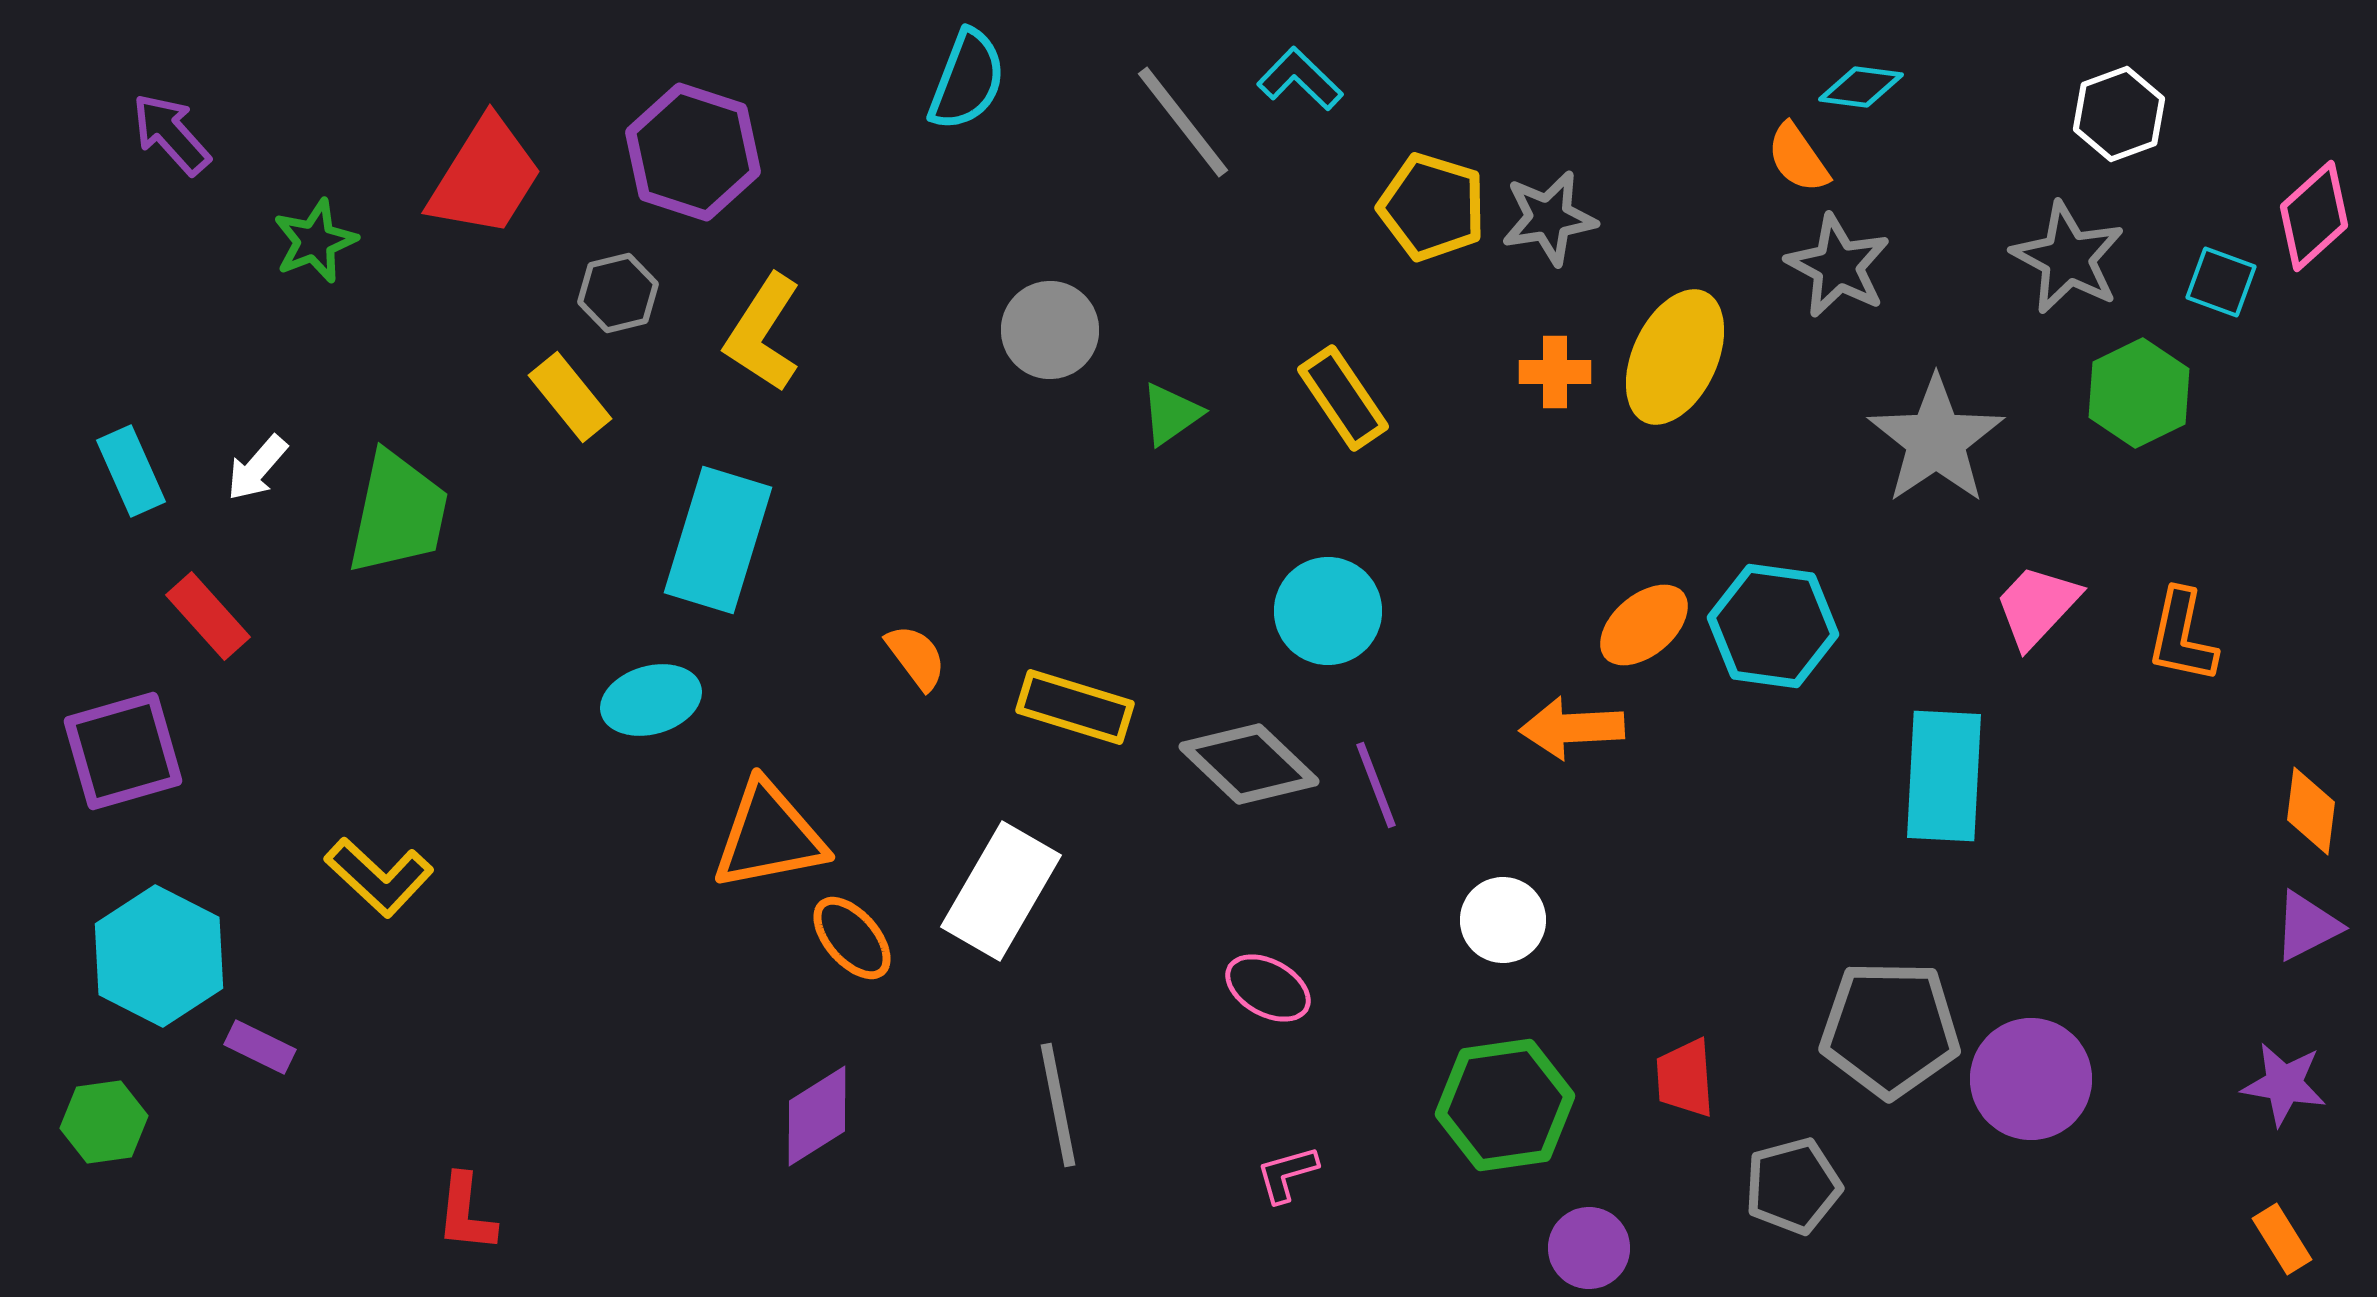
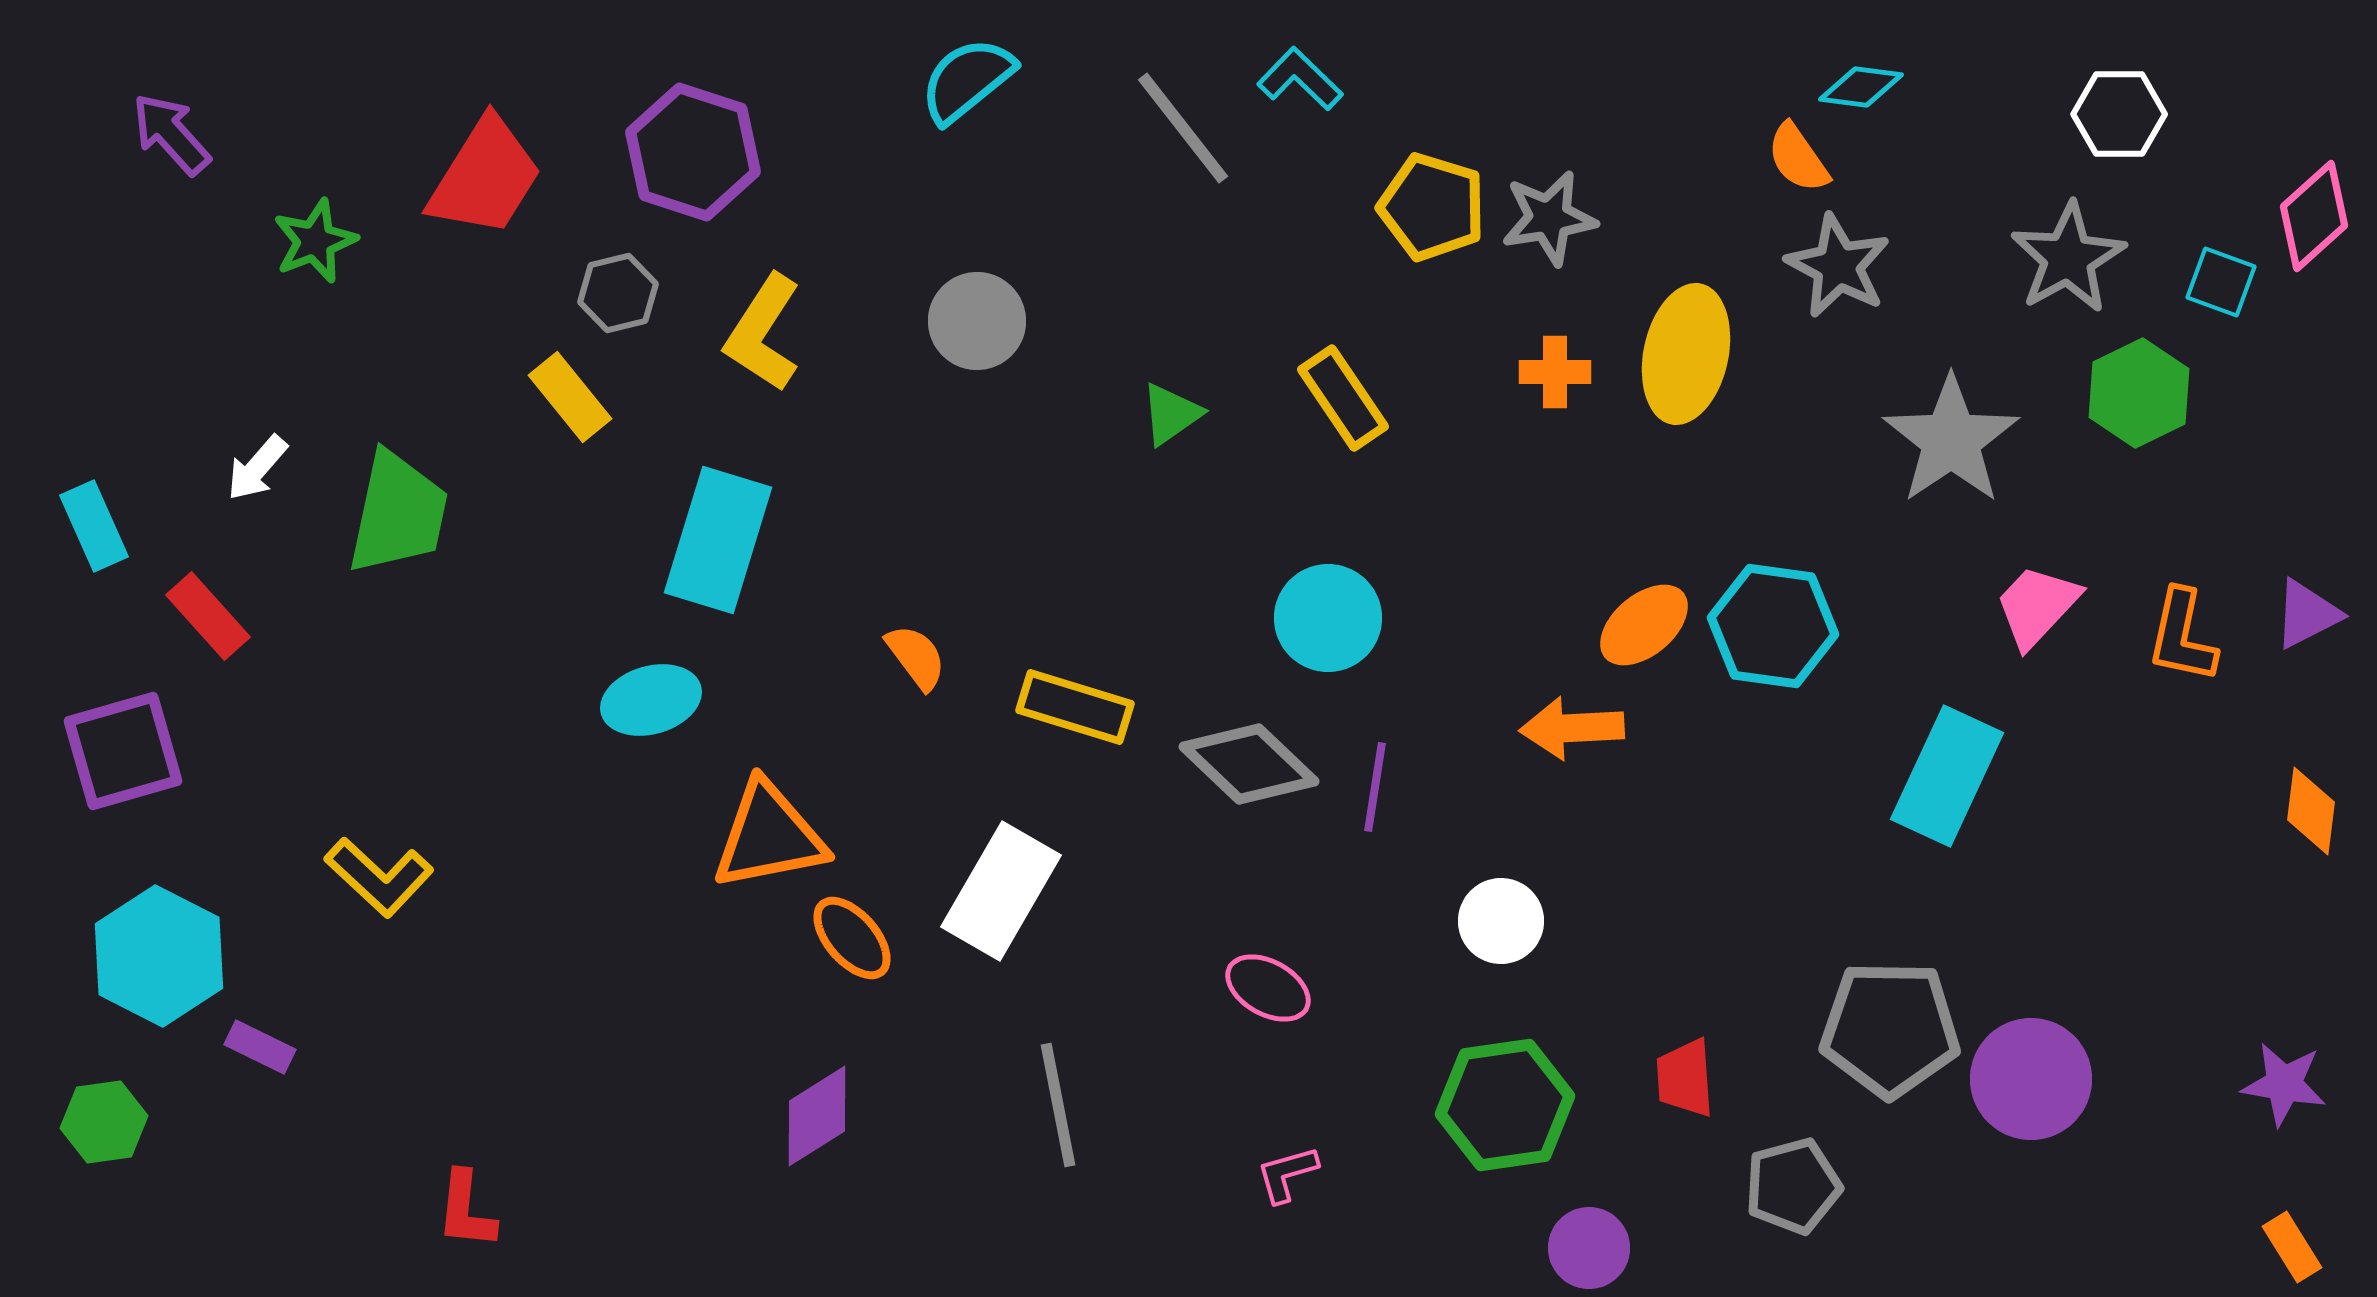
cyan semicircle at (967, 80): rotated 150 degrees counterclockwise
white hexagon at (2119, 114): rotated 20 degrees clockwise
gray line at (1183, 122): moved 6 px down
gray star at (2068, 258): rotated 15 degrees clockwise
gray circle at (1050, 330): moved 73 px left, 9 px up
yellow ellipse at (1675, 357): moved 11 px right, 3 px up; rotated 13 degrees counterclockwise
gray star at (1936, 440): moved 15 px right
cyan rectangle at (131, 471): moved 37 px left, 55 px down
cyan circle at (1328, 611): moved 7 px down
cyan rectangle at (1944, 776): moved 3 px right; rotated 22 degrees clockwise
purple line at (1376, 785): moved 1 px left, 2 px down; rotated 30 degrees clockwise
white circle at (1503, 920): moved 2 px left, 1 px down
purple triangle at (2307, 926): moved 312 px up
red L-shape at (466, 1213): moved 3 px up
orange rectangle at (2282, 1239): moved 10 px right, 8 px down
